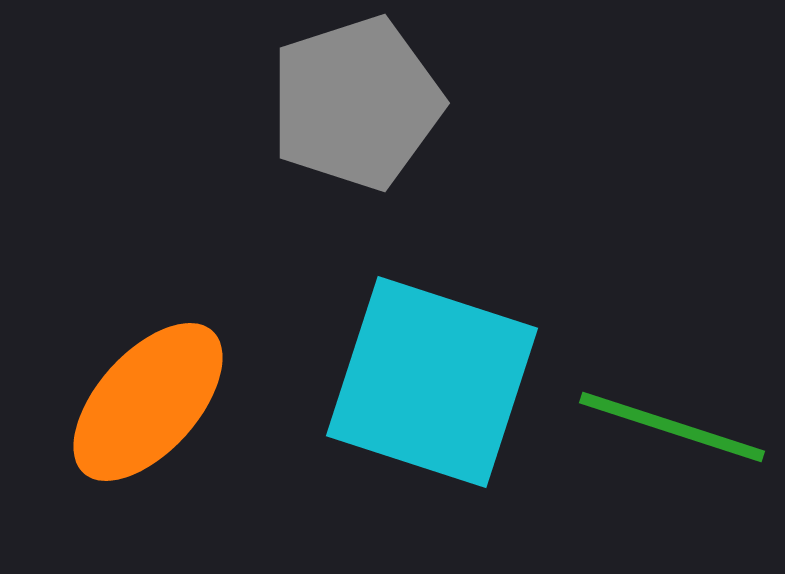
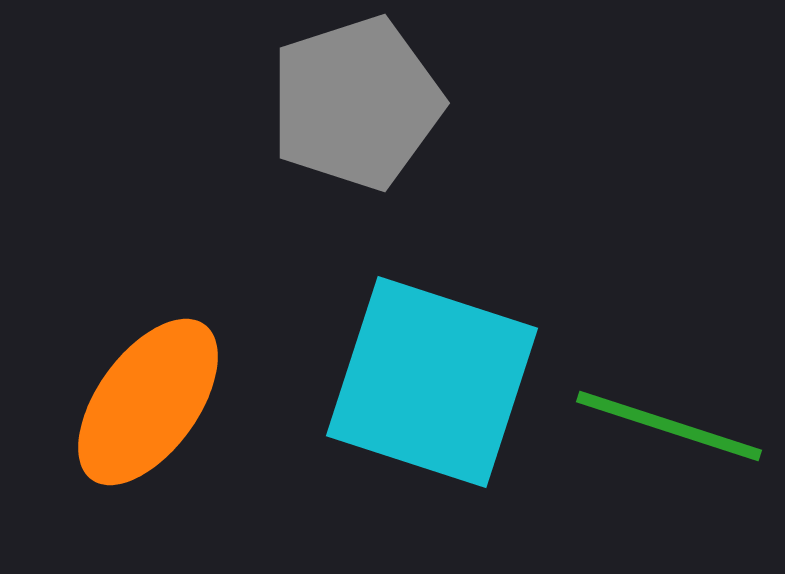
orange ellipse: rotated 6 degrees counterclockwise
green line: moved 3 px left, 1 px up
